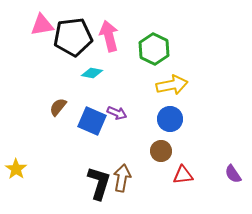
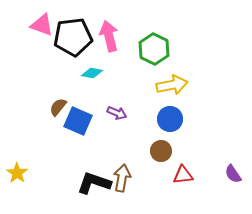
pink triangle: rotated 30 degrees clockwise
blue square: moved 14 px left
yellow star: moved 1 px right, 4 px down
black L-shape: moved 5 px left; rotated 88 degrees counterclockwise
